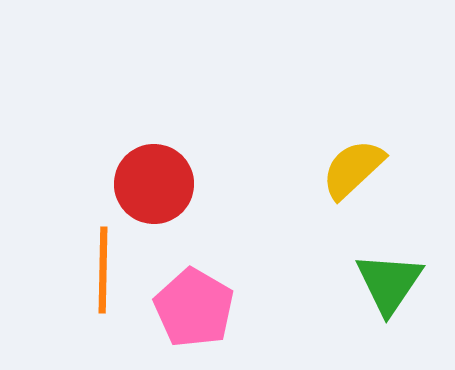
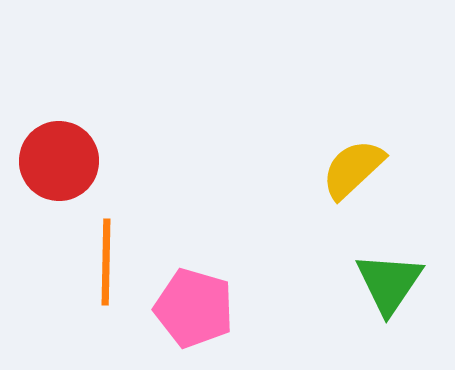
red circle: moved 95 px left, 23 px up
orange line: moved 3 px right, 8 px up
pink pentagon: rotated 14 degrees counterclockwise
